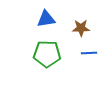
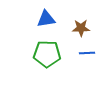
blue line: moved 2 px left
